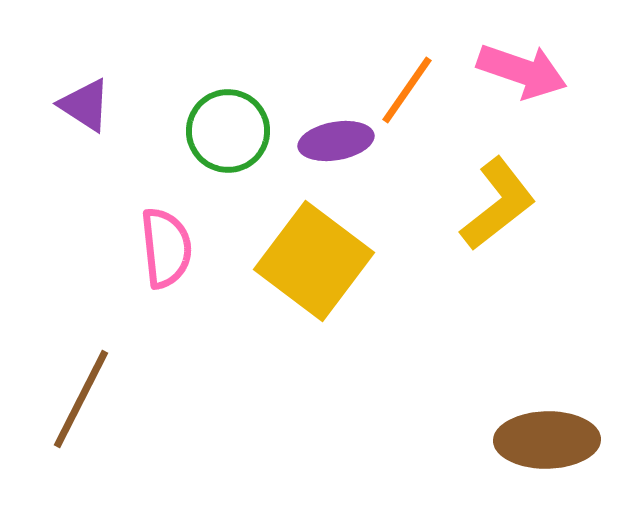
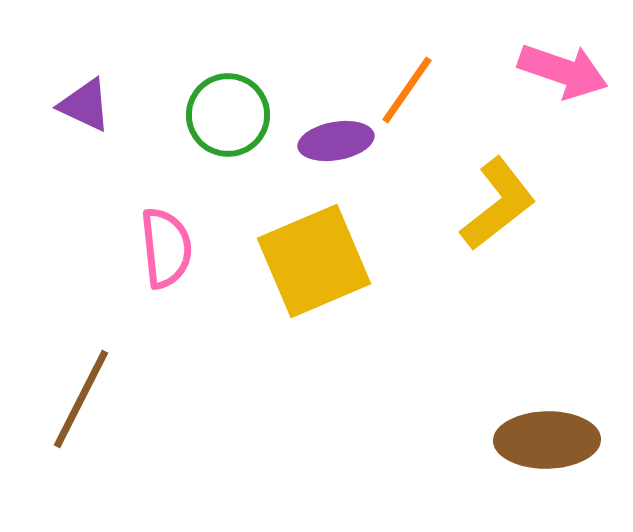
pink arrow: moved 41 px right
purple triangle: rotated 8 degrees counterclockwise
green circle: moved 16 px up
yellow square: rotated 30 degrees clockwise
